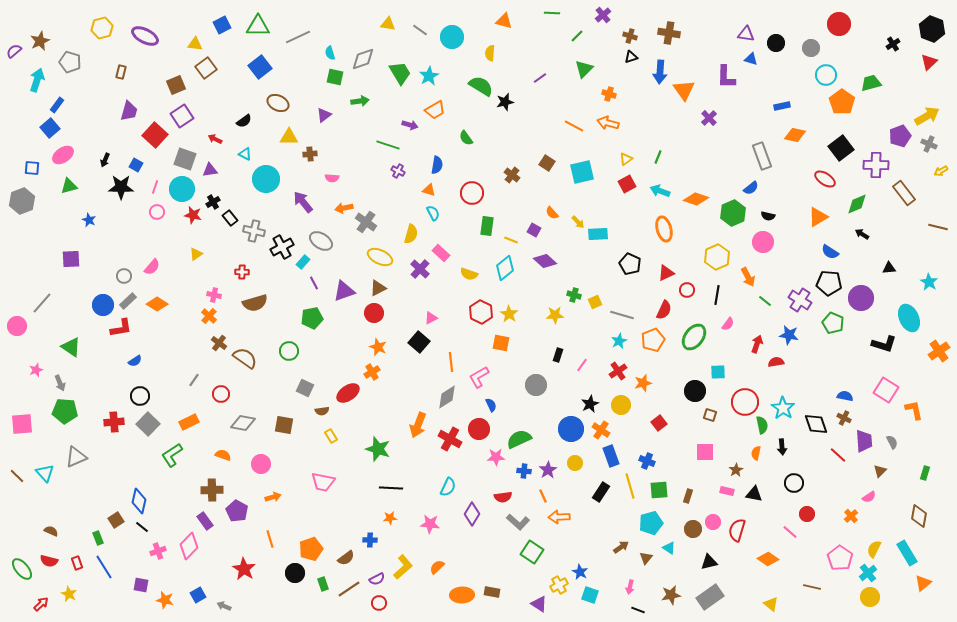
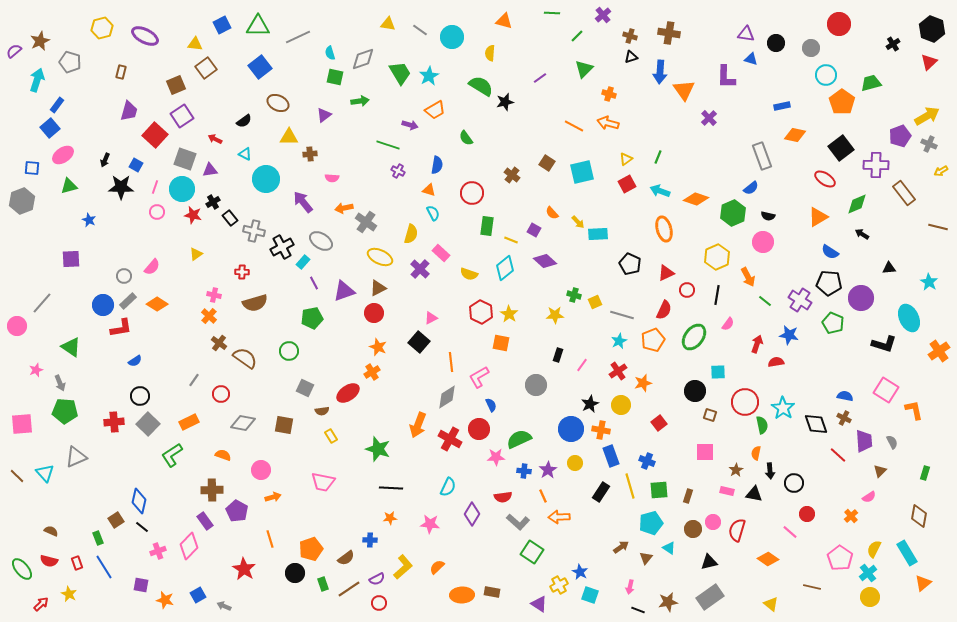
orange cross at (601, 430): rotated 24 degrees counterclockwise
black arrow at (782, 447): moved 12 px left, 24 px down
pink circle at (261, 464): moved 6 px down
brown star at (671, 595): moved 3 px left, 7 px down
